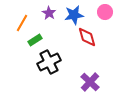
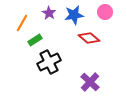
red diamond: moved 2 px right, 1 px down; rotated 35 degrees counterclockwise
